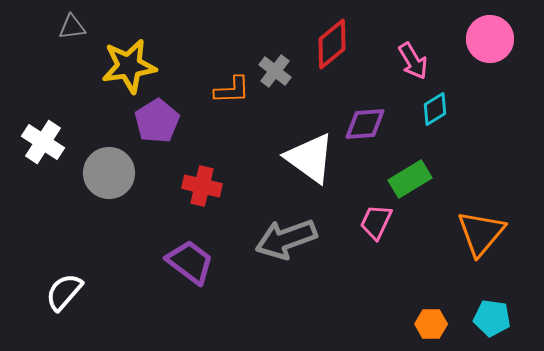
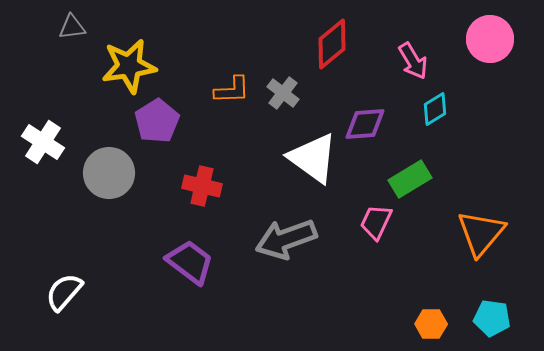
gray cross: moved 8 px right, 22 px down
white triangle: moved 3 px right
